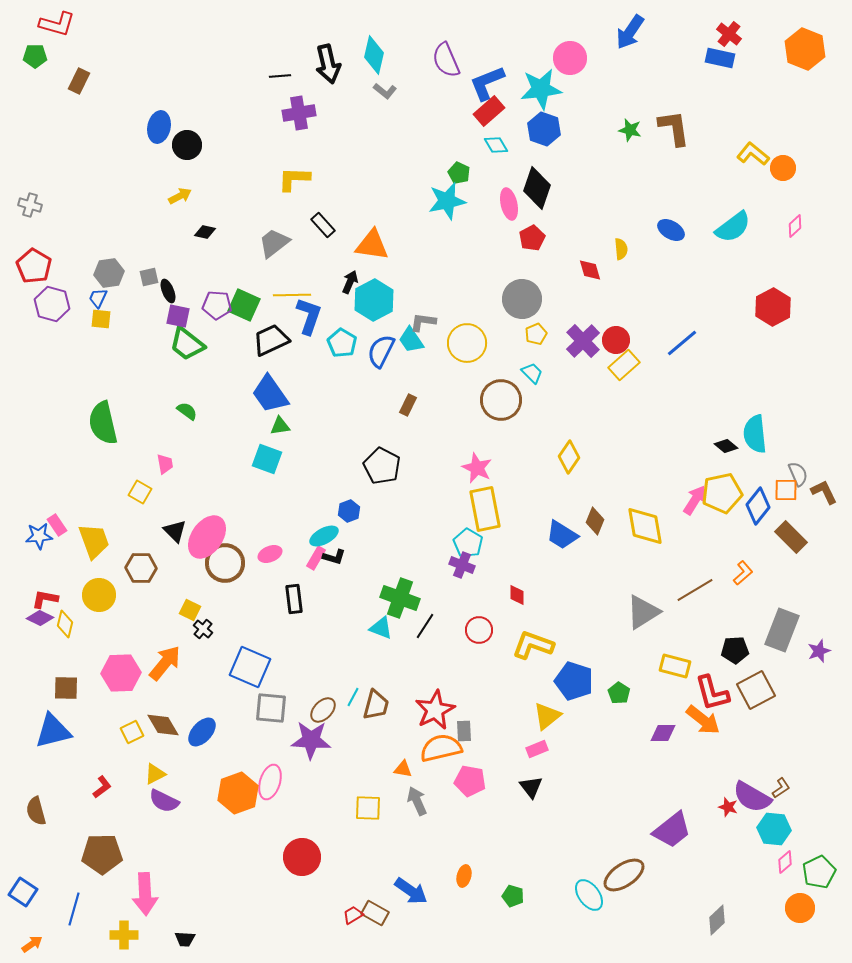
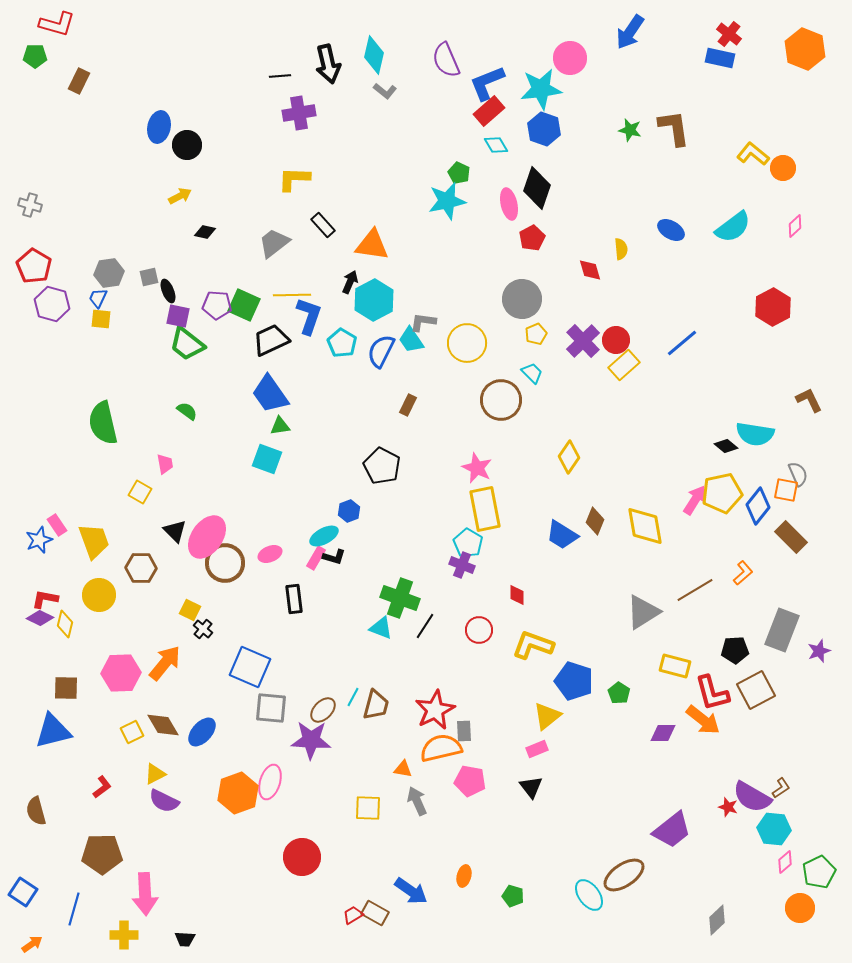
cyan semicircle at (755, 434): rotated 75 degrees counterclockwise
orange square at (786, 490): rotated 10 degrees clockwise
brown L-shape at (824, 492): moved 15 px left, 92 px up
blue star at (39, 536): moved 4 px down; rotated 16 degrees counterclockwise
